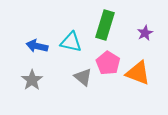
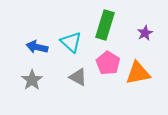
cyan triangle: rotated 30 degrees clockwise
blue arrow: moved 1 px down
orange triangle: rotated 32 degrees counterclockwise
gray triangle: moved 5 px left; rotated 12 degrees counterclockwise
